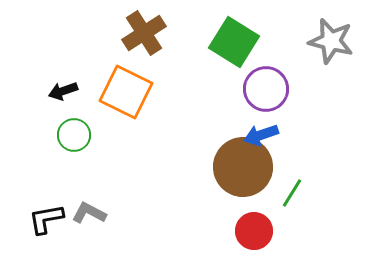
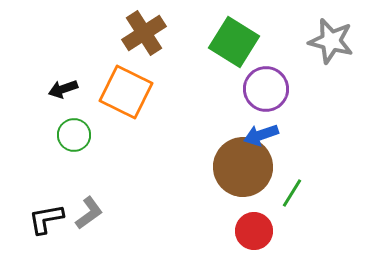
black arrow: moved 2 px up
gray L-shape: rotated 116 degrees clockwise
